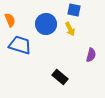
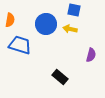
orange semicircle: rotated 32 degrees clockwise
yellow arrow: rotated 128 degrees clockwise
